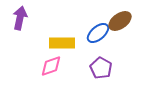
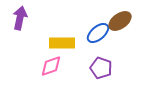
purple pentagon: rotated 10 degrees counterclockwise
